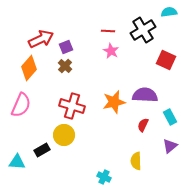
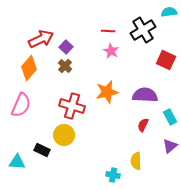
purple square: rotated 24 degrees counterclockwise
orange star: moved 7 px left, 10 px up
black rectangle: rotated 56 degrees clockwise
cyan cross: moved 9 px right, 2 px up; rotated 16 degrees counterclockwise
